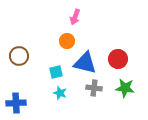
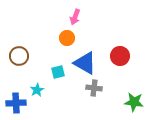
orange circle: moved 3 px up
red circle: moved 2 px right, 3 px up
blue triangle: rotated 15 degrees clockwise
cyan square: moved 2 px right
green star: moved 9 px right, 14 px down
cyan star: moved 23 px left, 3 px up; rotated 24 degrees clockwise
